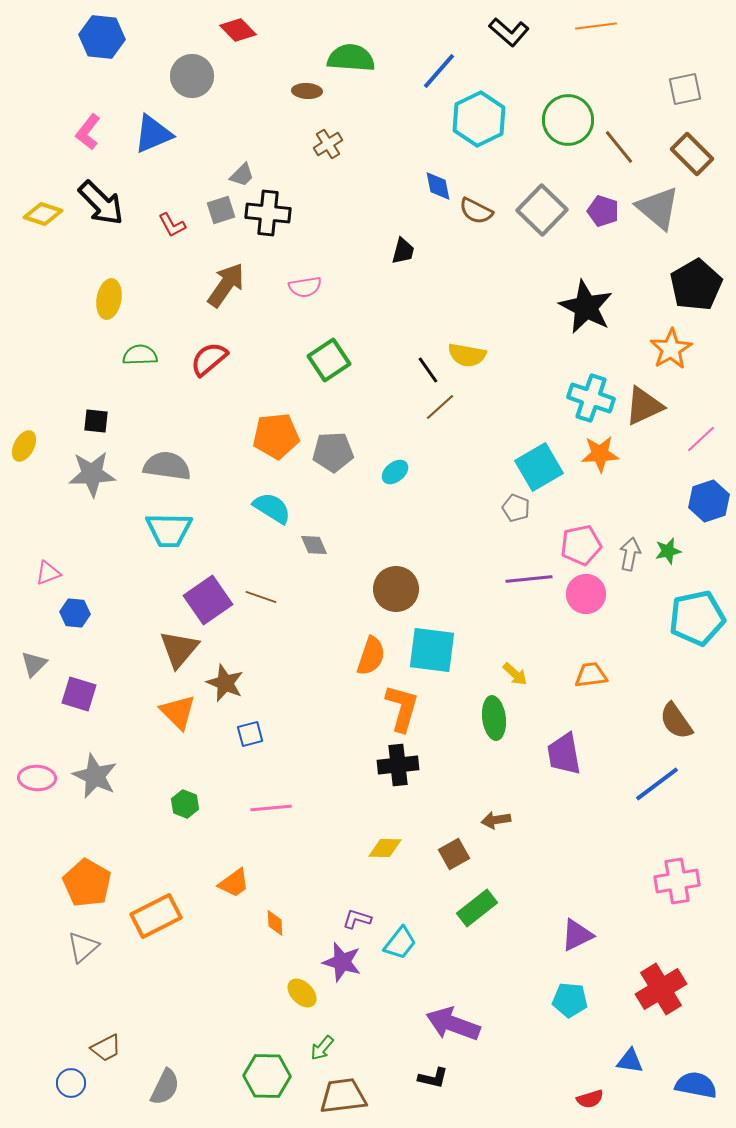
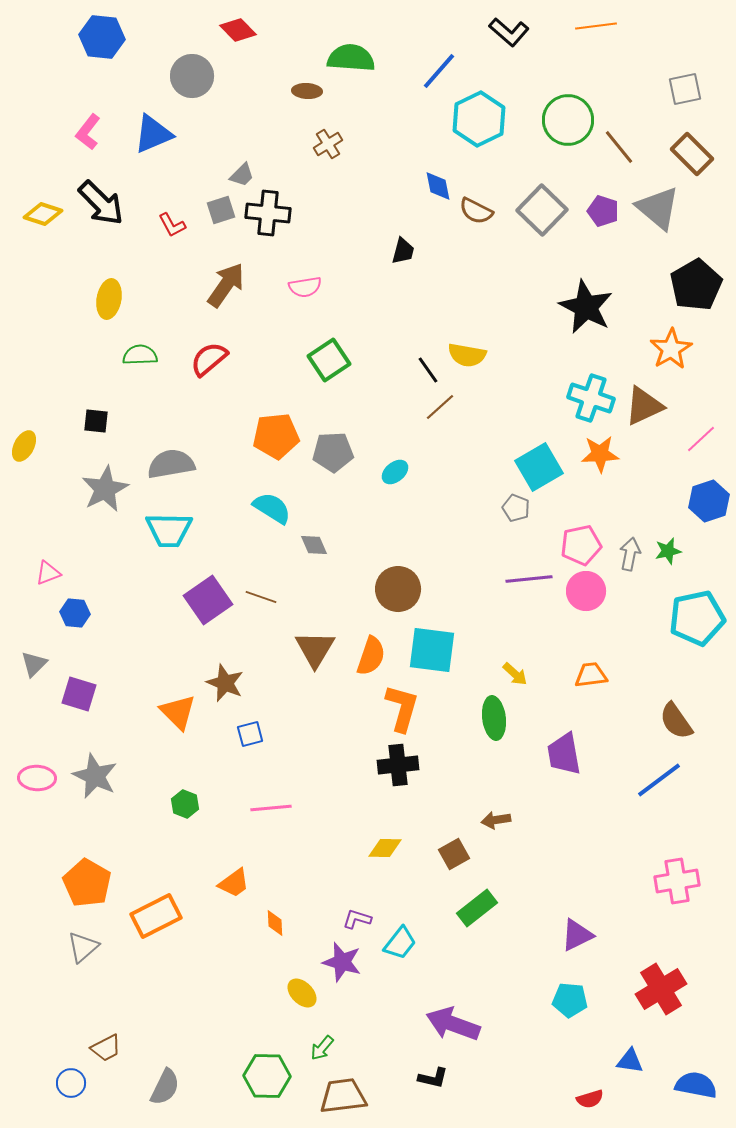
gray semicircle at (167, 466): moved 4 px right, 2 px up; rotated 18 degrees counterclockwise
gray star at (92, 474): moved 13 px right, 15 px down; rotated 24 degrees counterclockwise
brown circle at (396, 589): moved 2 px right
pink circle at (586, 594): moved 3 px up
brown triangle at (179, 649): moved 136 px right; rotated 9 degrees counterclockwise
blue line at (657, 784): moved 2 px right, 4 px up
